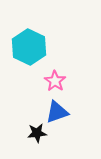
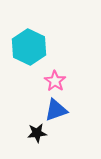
blue triangle: moved 1 px left, 2 px up
